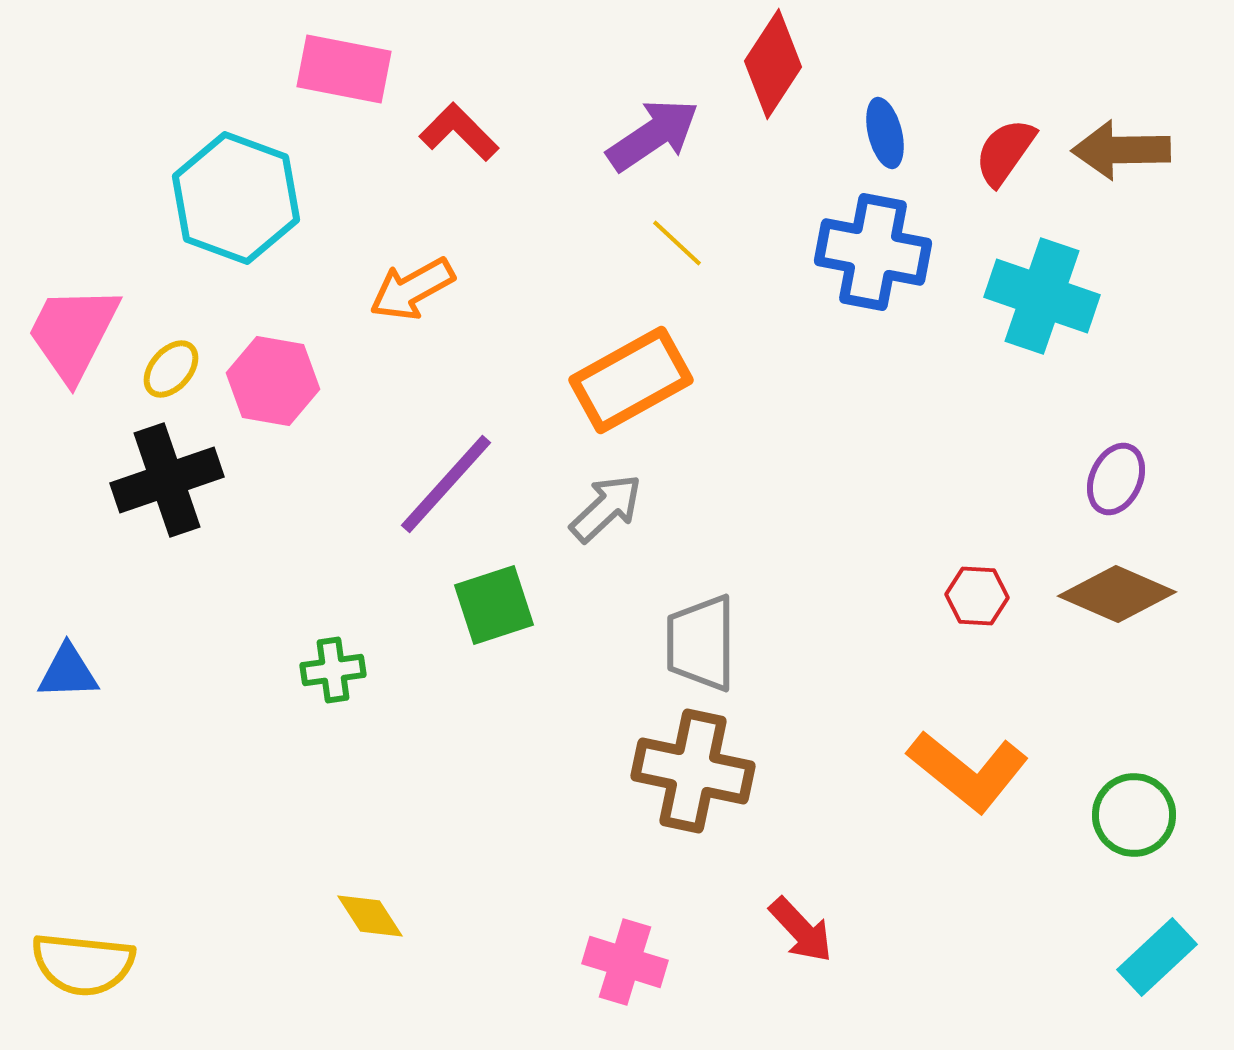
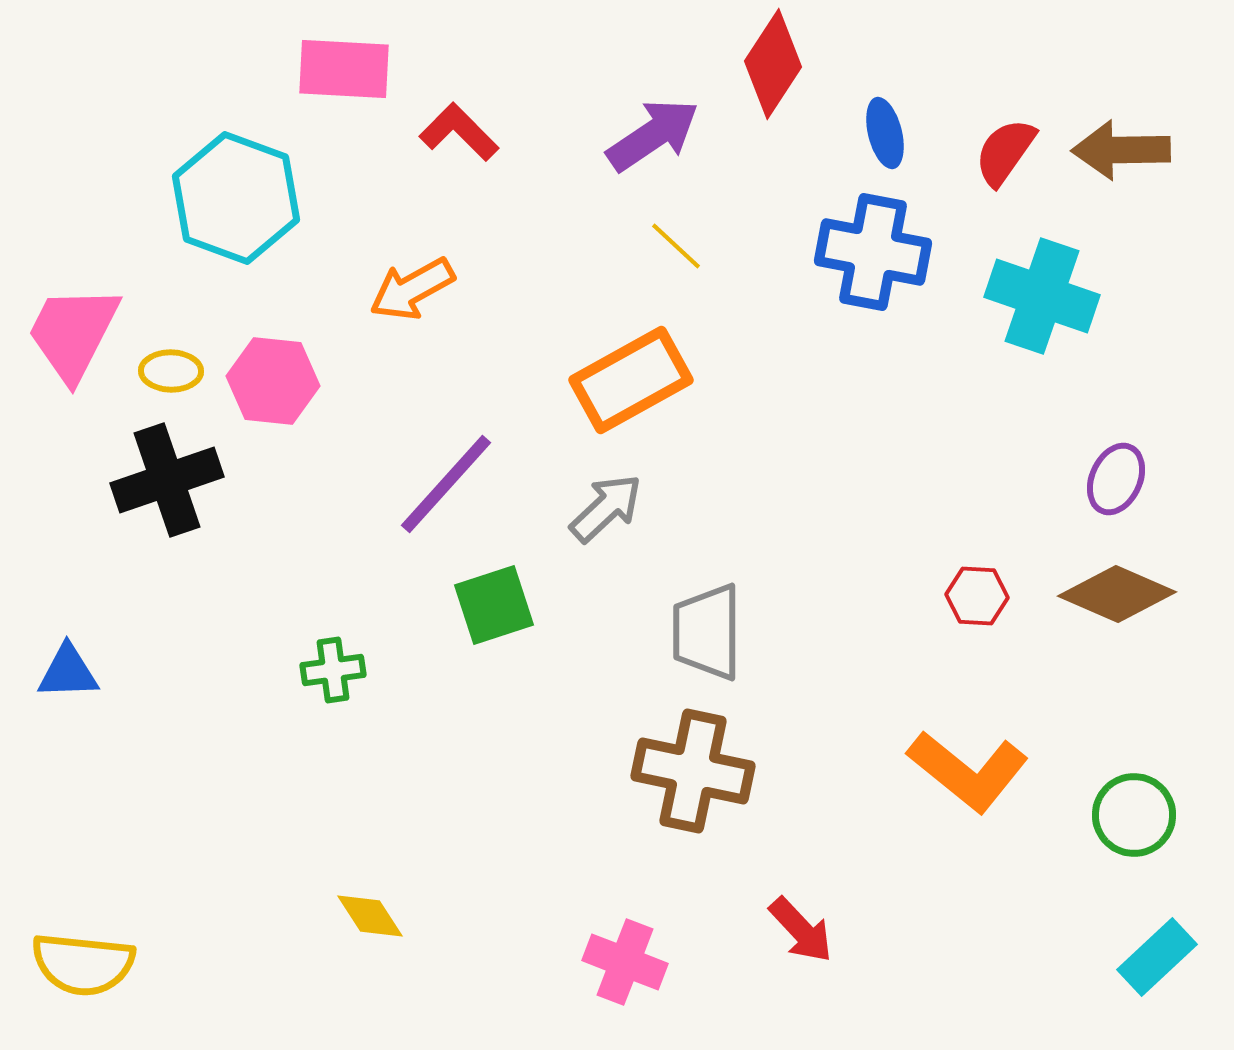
pink rectangle: rotated 8 degrees counterclockwise
yellow line: moved 1 px left, 3 px down
yellow ellipse: moved 2 px down; rotated 50 degrees clockwise
pink hexagon: rotated 4 degrees counterclockwise
gray trapezoid: moved 6 px right, 11 px up
pink cross: rotated 4 degrees clockwise
